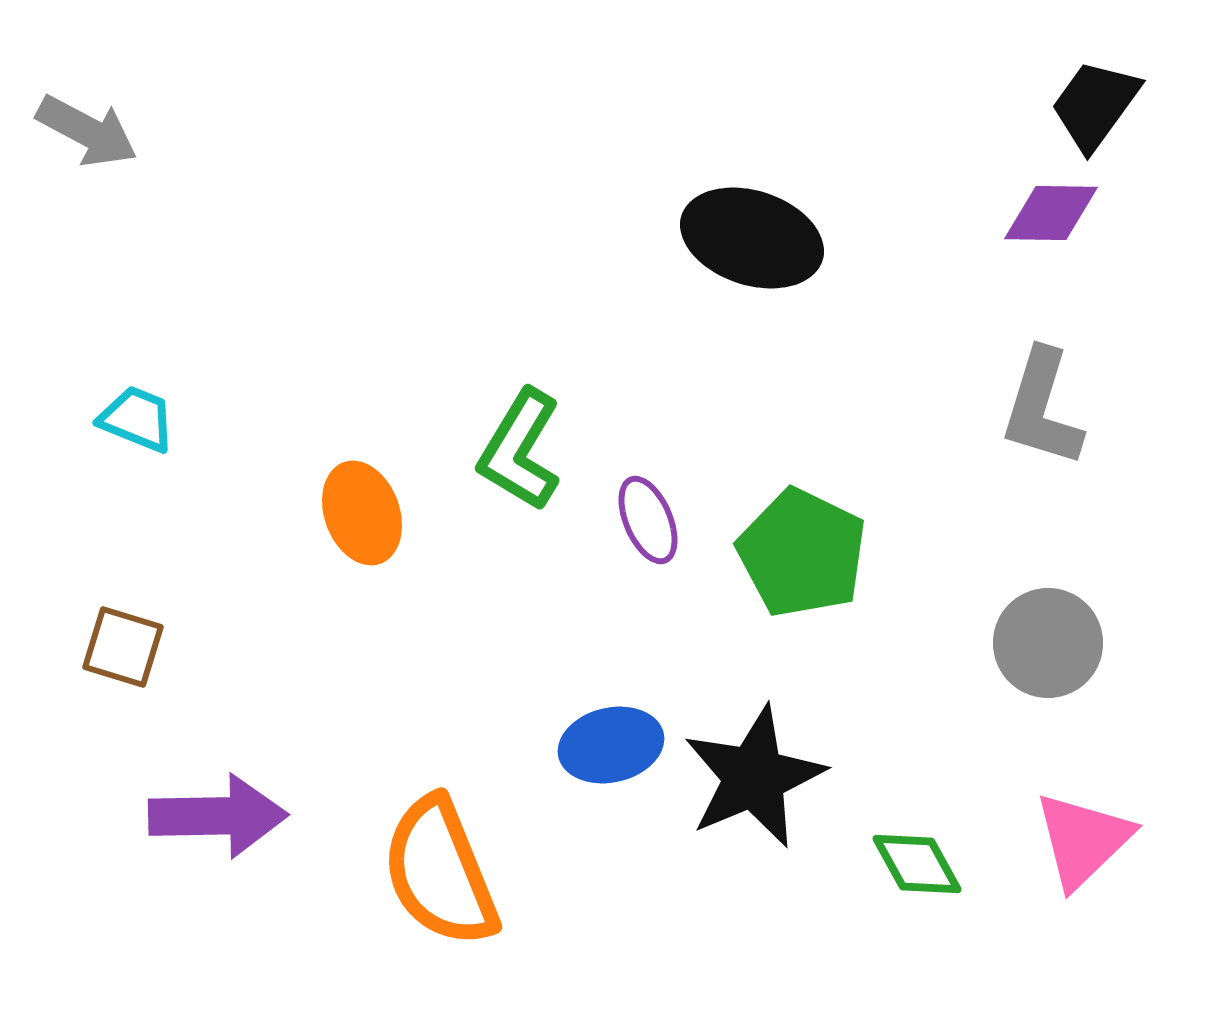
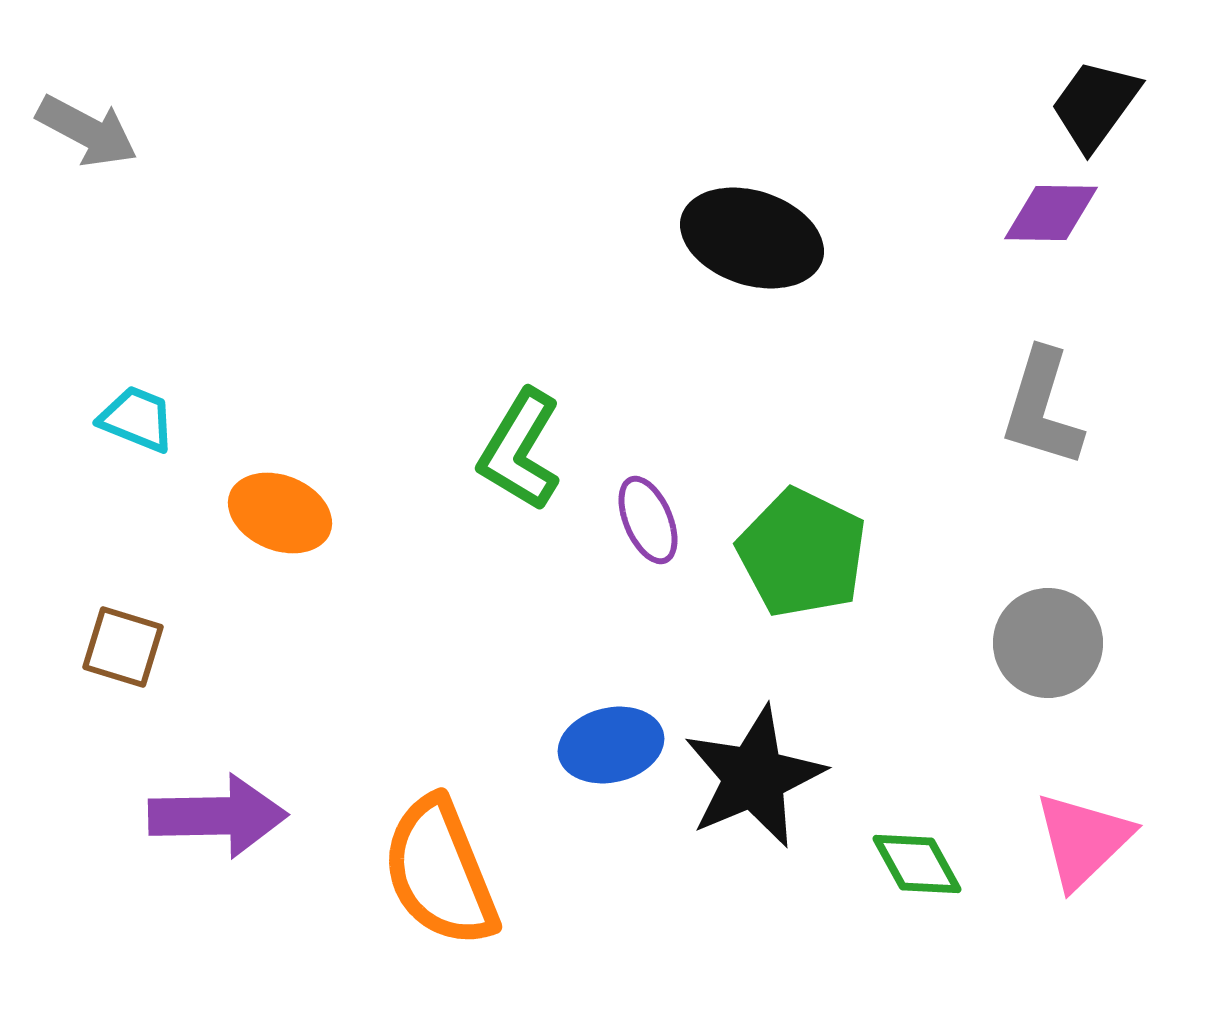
orange ellipse: moved 82 px left; rotated 48 degrees counterclockwise
